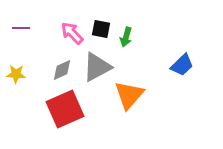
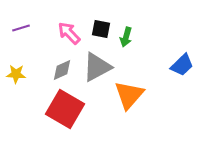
purple line: rotated 18 degrees counterclockwise
pink arrow: moved 3 px left
red square: rotated 36 degrees counterclockwise
